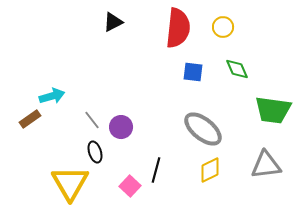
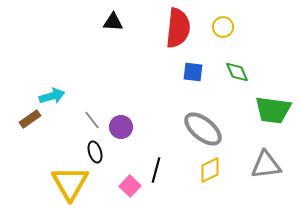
black triangle: rotated 30 degrees clockwise
green diamond: moved 3 px down
